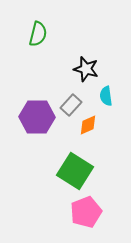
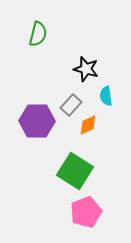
purple hexagon: moved 4 px down
